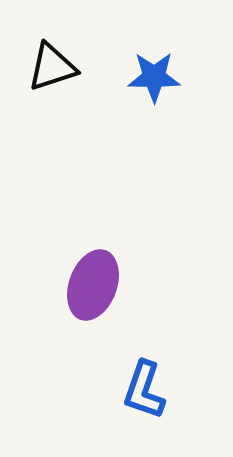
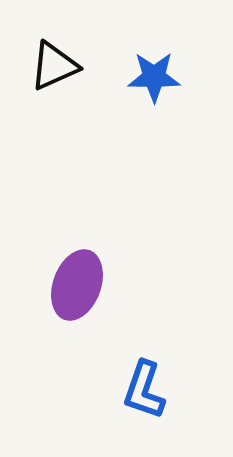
black triangle: moved 2 px right, 1 px up; rotated 6 degrees counterclockwise
purple ellipse: moved 16 px left
